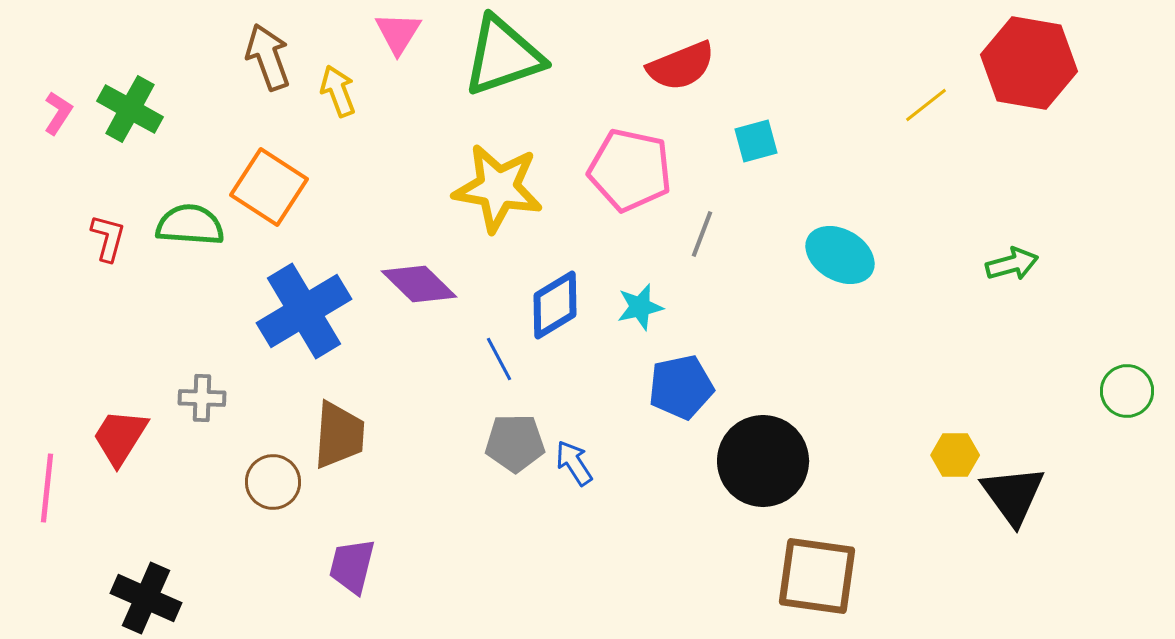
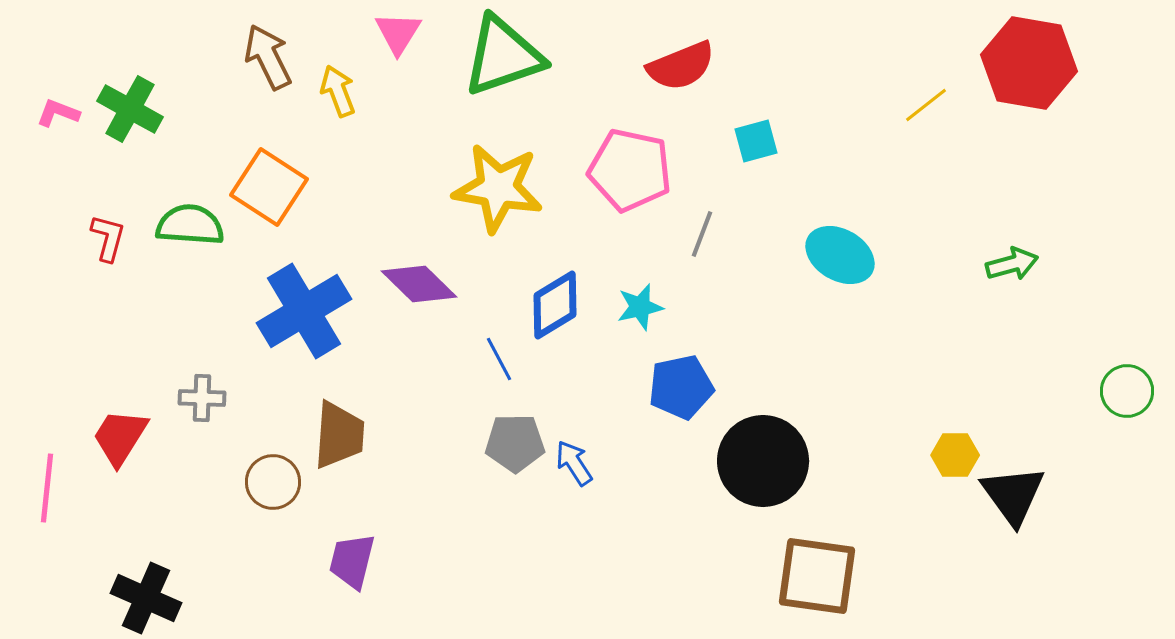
brown arrow: rotated 6 degrees counterclockwise
pink L-shape: rotated 102 degrees counterclockwise
purple trapezoid: moved 5 px up
